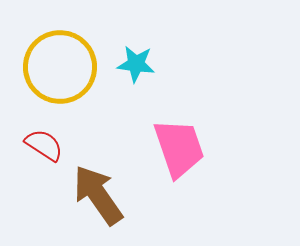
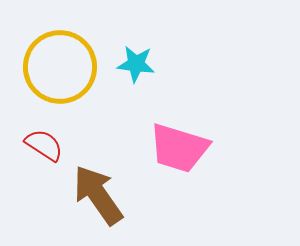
pink trapezoid: rotated 126 degrees clockwise
